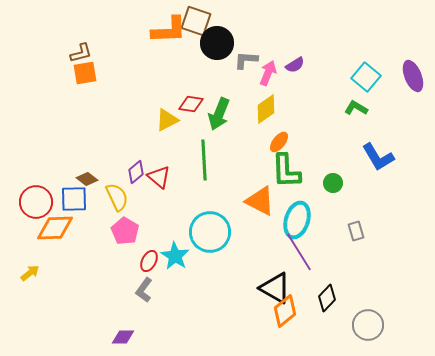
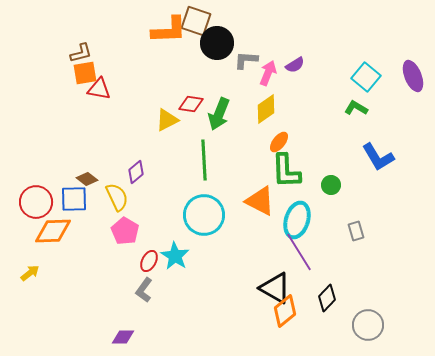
red triangle at (159, 177): moved 60 px left, 88 px up; rotated 30 degrees counterclockwise
green circle at (333, 183): moved 2 px left, 2 px down
orange diamond at (55, 228): moved 2 px left, 3 px down
cyan circle at (210, 232): moved 6 px left, 17 px up
